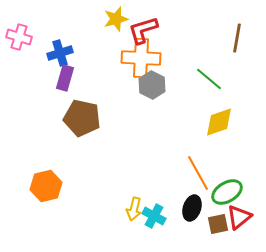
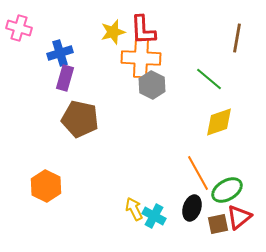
yellow star: moved 3 px left, 13 px down
red L-shape: rotated 76 degrees counterclockwise
pink cross: moved 9 px up
brown pentagon: moved 2 px left, 1 px down
orange hexagon: rotated 20 degrees counterclockwise
green ellipse: moved 2 px up
yellow arrow: rotated 140 degrees clockwise
